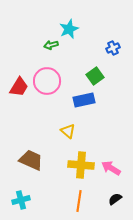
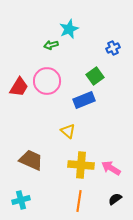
blue rectangle: rotated 10 degrees counterclockwise
